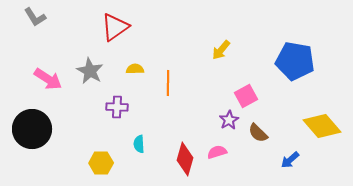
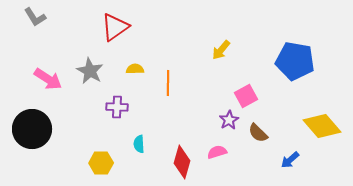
red diamond: moved 3 px left, 3 px down
